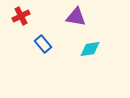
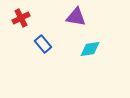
red cross: moved 2 px down
